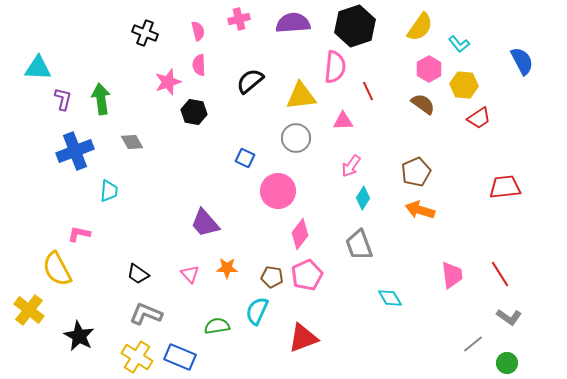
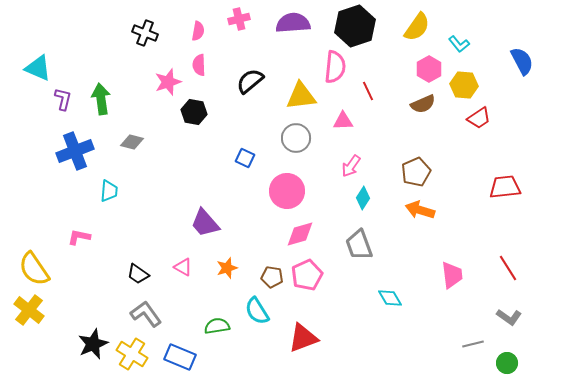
yellow semicircle at (420, 27): moved 3 px left
pink semicircle at (198, 31): rotated 24 degrees clockwise
cyan triangle at (38, 68): rotated 20 degrees clockwise
brown semicircle at (423, 104): rotated 120 degrees clockwise
gray diamond at (132, 142): rotated 45 degrees counterclockwise
pink circle at (278, 191): moved 9 px right
pink L-shape at (79, 234): moved 3 px down
pink diamond at (300, 234): rotated 36 degrees clockwise
orange star at (227, 268): rotated 20 degrees counterclockwise
yellow semicircle at (57, 269): moved 23 px left; rotated 6 degrees counterclockwise
pink triangle at (190, 274): moved 7 px left, 7 px up; rotated 18 degrees counterclockwise
red line at (500, 274): moved 8 px right, 6 px up
cyan semicircle at (257, 311): rotated 56 degrees counterclockwise
gray L-shape at (146, 314): rotated 32 degrees clockwise
black star at (79, 336): moved 14 px right, 8 px down; rotated 20 degrees clockwise
gray line at (473, 344): rotated 25 degrees clockwise
yellow cross at (137, 357): moved 5 px left, 3 px up
